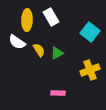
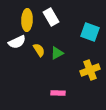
cyan square: rotated 18 degrees counterclockwise
white semicircle: rotated 60 degrees counterclockwise
